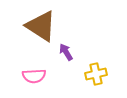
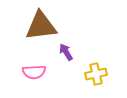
brown triangle: rotated 40 degrees counterclockwise
pink semicircle: moved 4 px up
